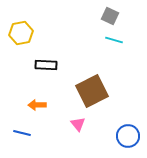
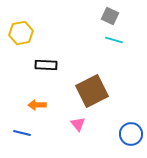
blue circle: moved 3 px right, 2 px up
